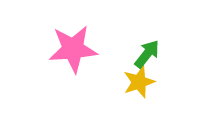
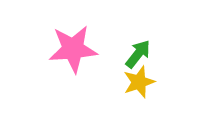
green arrow: moved 9 px left
